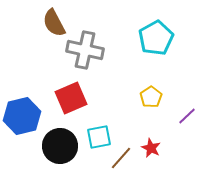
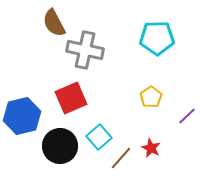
cyan pentagon: moved 1 px right; rotated 28 degrees clockwise
cyan square: rotated 30 degrees counterclockwise
